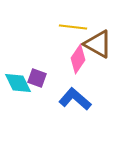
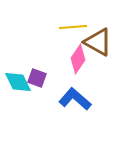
yellow line: rotated 12 degrees counterclockwise
brown triangle: moved 2 px up
cyan diamond: moved 1 px up
